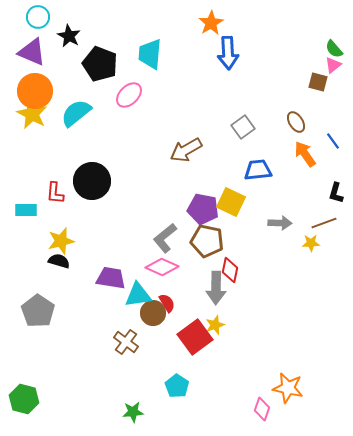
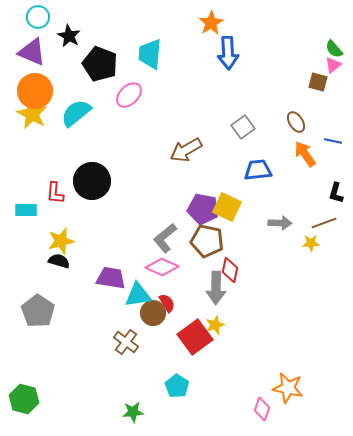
blue line at (333, 141): rotated 42 degrees counterclockwise
yellow square at (231, 202): moved 4 px left, 5 px down
